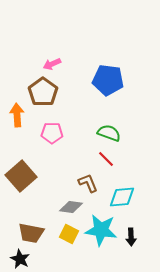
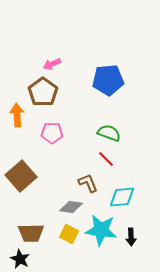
blue pentagon: rotated 12 degrees counterclockwise
brown trapezoid: rotated 12 degrees counterclockwise
